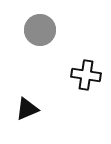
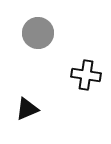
gray circle: moved 2 px left, 3 px down
